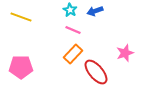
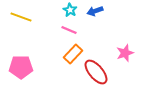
pink line: moved 4 px left
